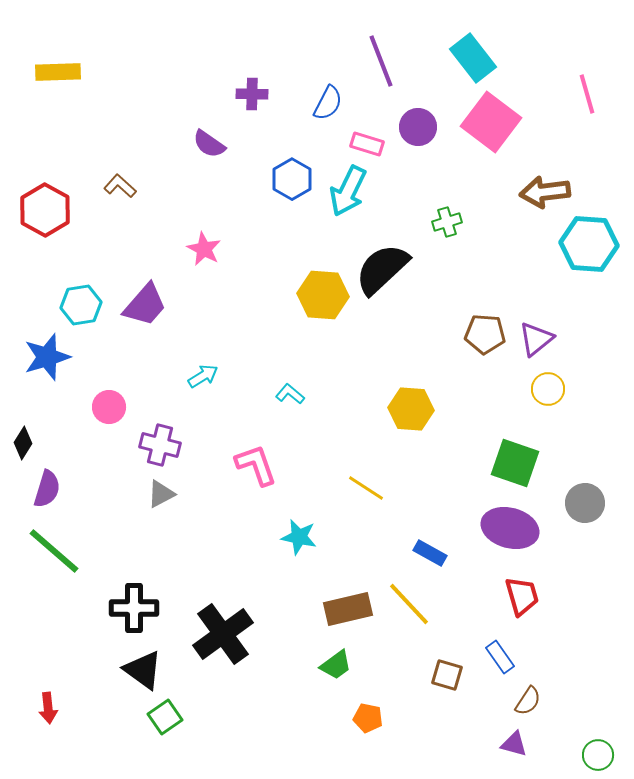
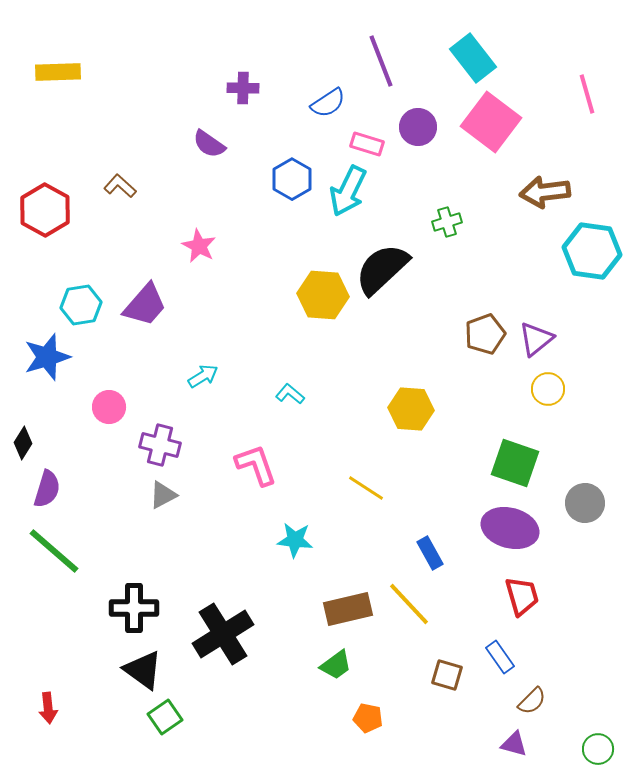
purple cross at (252, 94): moved 9 px left, 6 px up
blue semicircle at (328, 103): rotated 30 degrees clockwise
cyan hexagon at (589, 244): moved 3 px right, 7 px down; rotated 4 degrees clockwise
pink star at (204, 249): moved 5 px left, 3 px up
brown pentagon at (485, 334): rotated 24 degrees counterclockwise
gray triangle at (161, 494): moved 2 px right, 1 px down
cyan star at (299, 537): moved 4 px left, 3 px down; rotated 6 degrees counterclockwise
blue rectangle at (430, 553): rotated 32 degrees clockwise
black cross at (223, 634): rotated 4 degrees clockwise
brown semicircle at (528, 701): moved 4 px right; rotated 12 degrees clockwise
green circle at (598, 755): moved 6 px up
